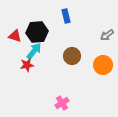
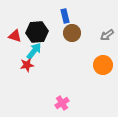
blue rectangle: moved 1 px left
brown circle: moved 23 px up
